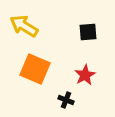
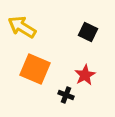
yellow arrow: moved 2 px left, 1 px down
black square: rotated 30 degrees clockwise
black cross: moved 5 px up
